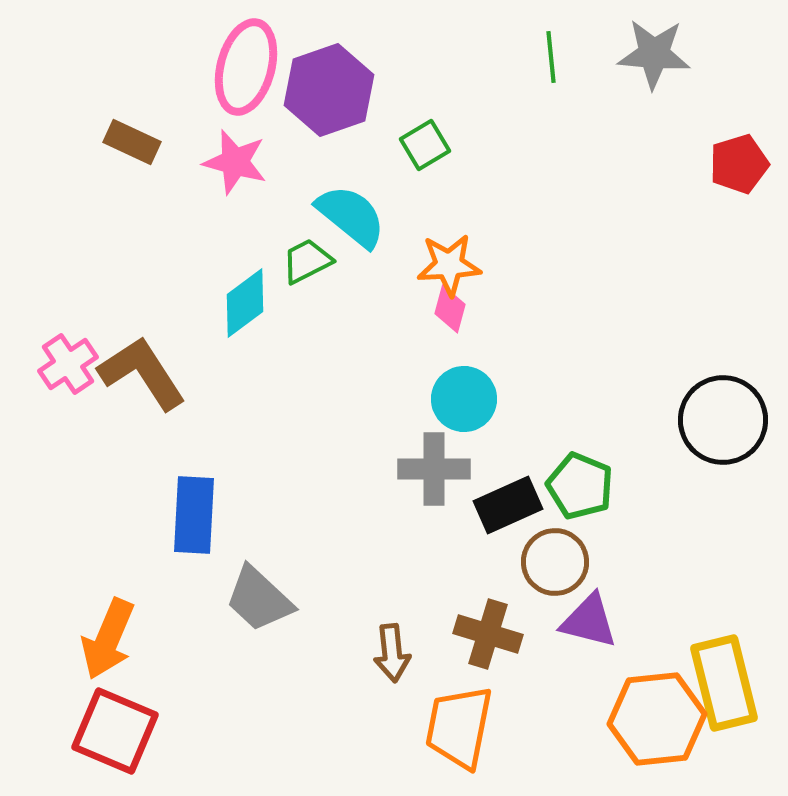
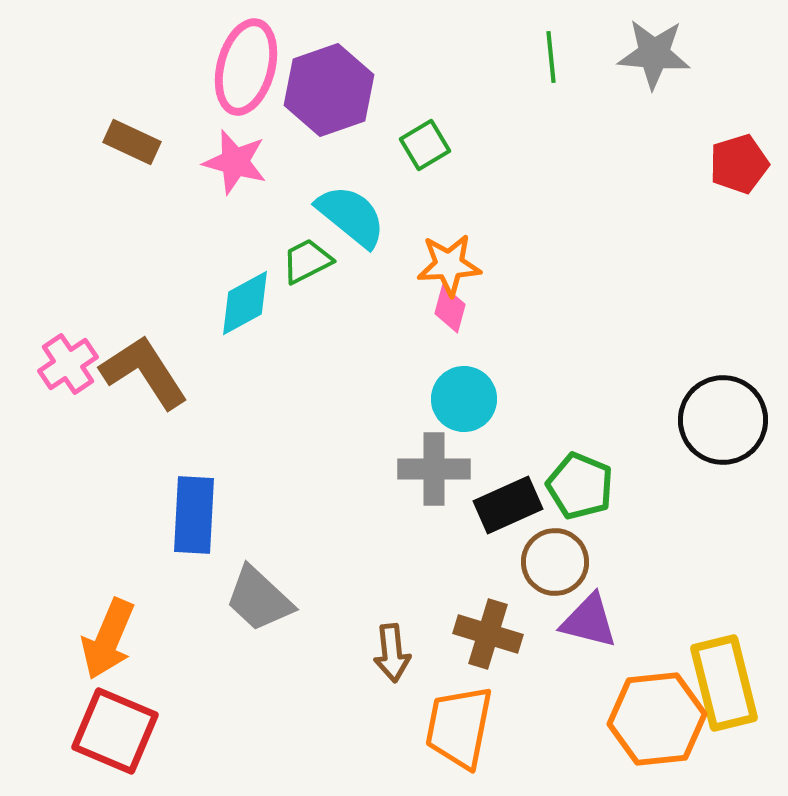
cyan diamond: rotated 8 degrees clockwise
brown L-shape: moved 2 px right, 1 px up
